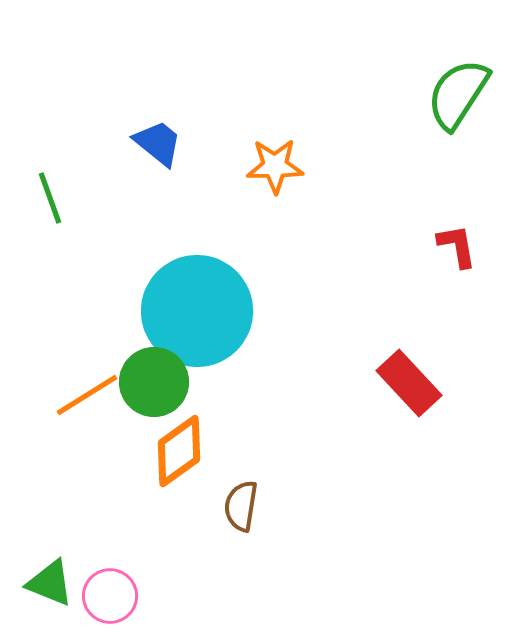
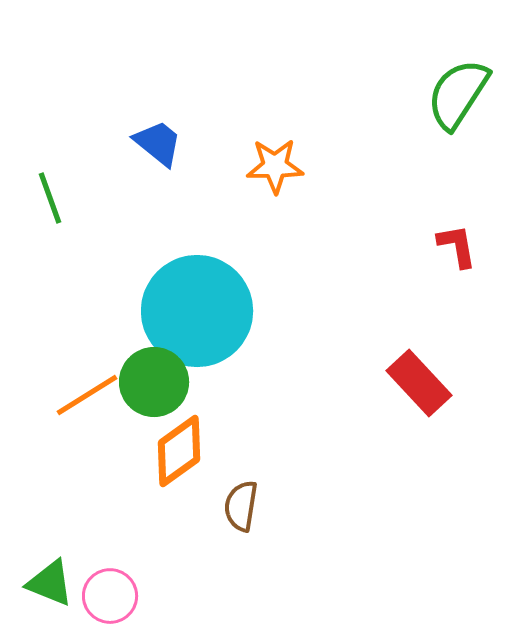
red rectangle: moved 10 px right
